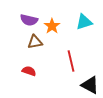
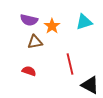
red line: moved 1 px left, 3 px down
